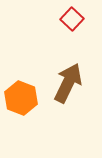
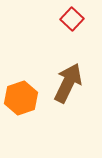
orange hexagon: rotated 20 degrees clockwise
